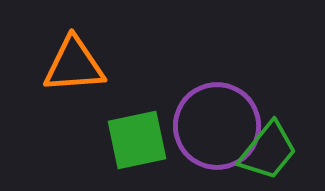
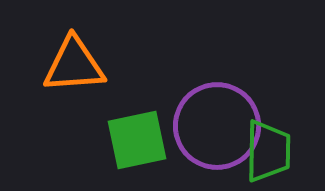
green trapezoid: rotated 38 degrees counterclockwise
